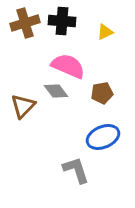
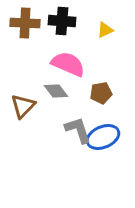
brown cross: rotated 20 degrees clockwise
yellow triangle: moved 2 px up
pink semicircle: moved 2 px up
brown pentagon: moved 1 px left
gray L-shape: moved 2 px right, 40 px up
